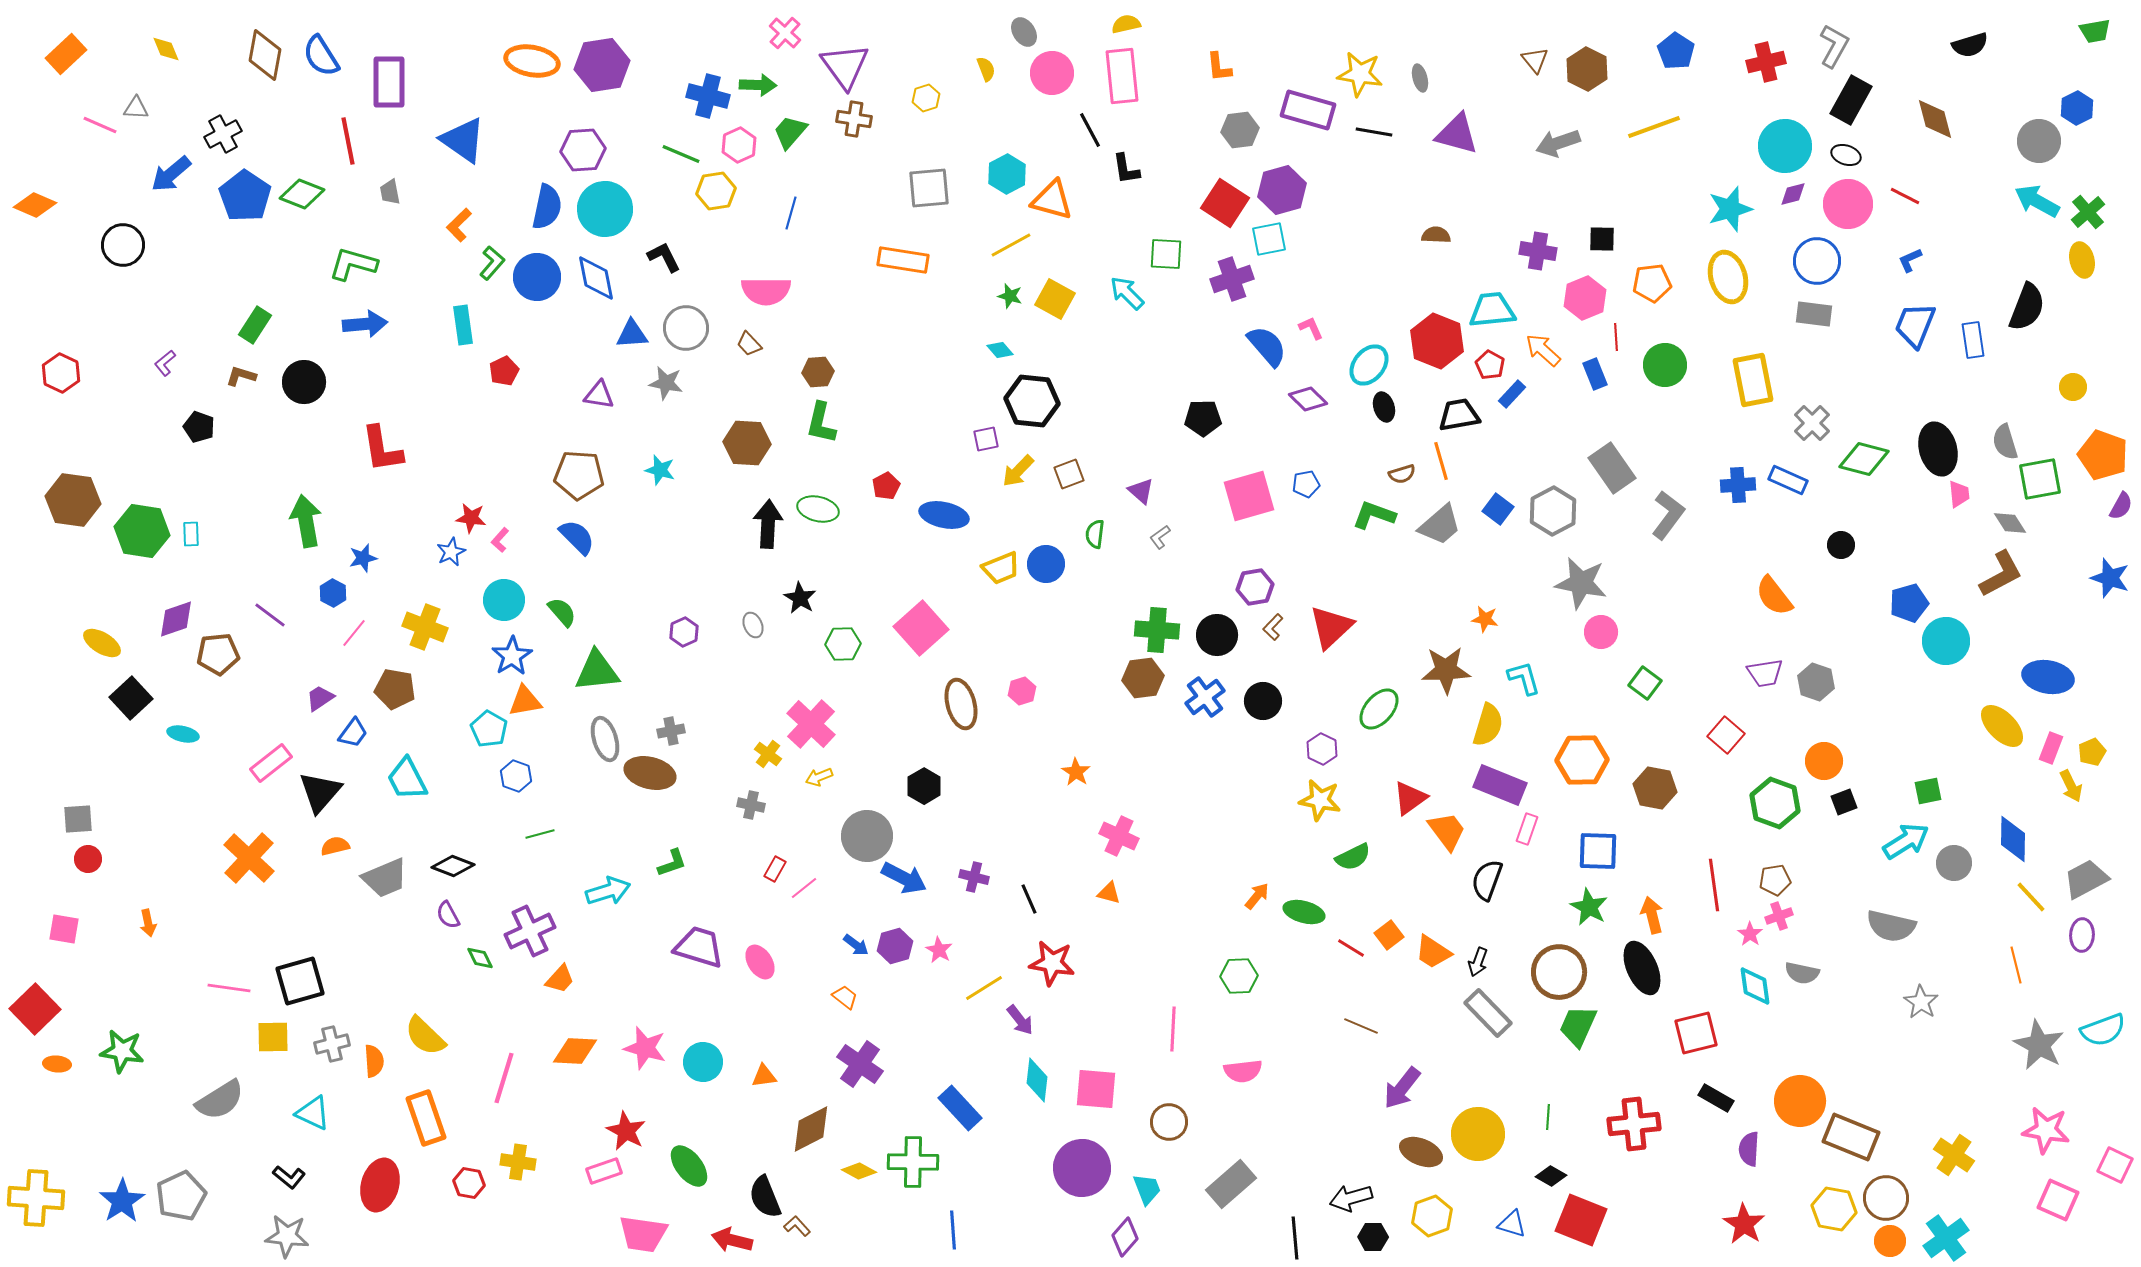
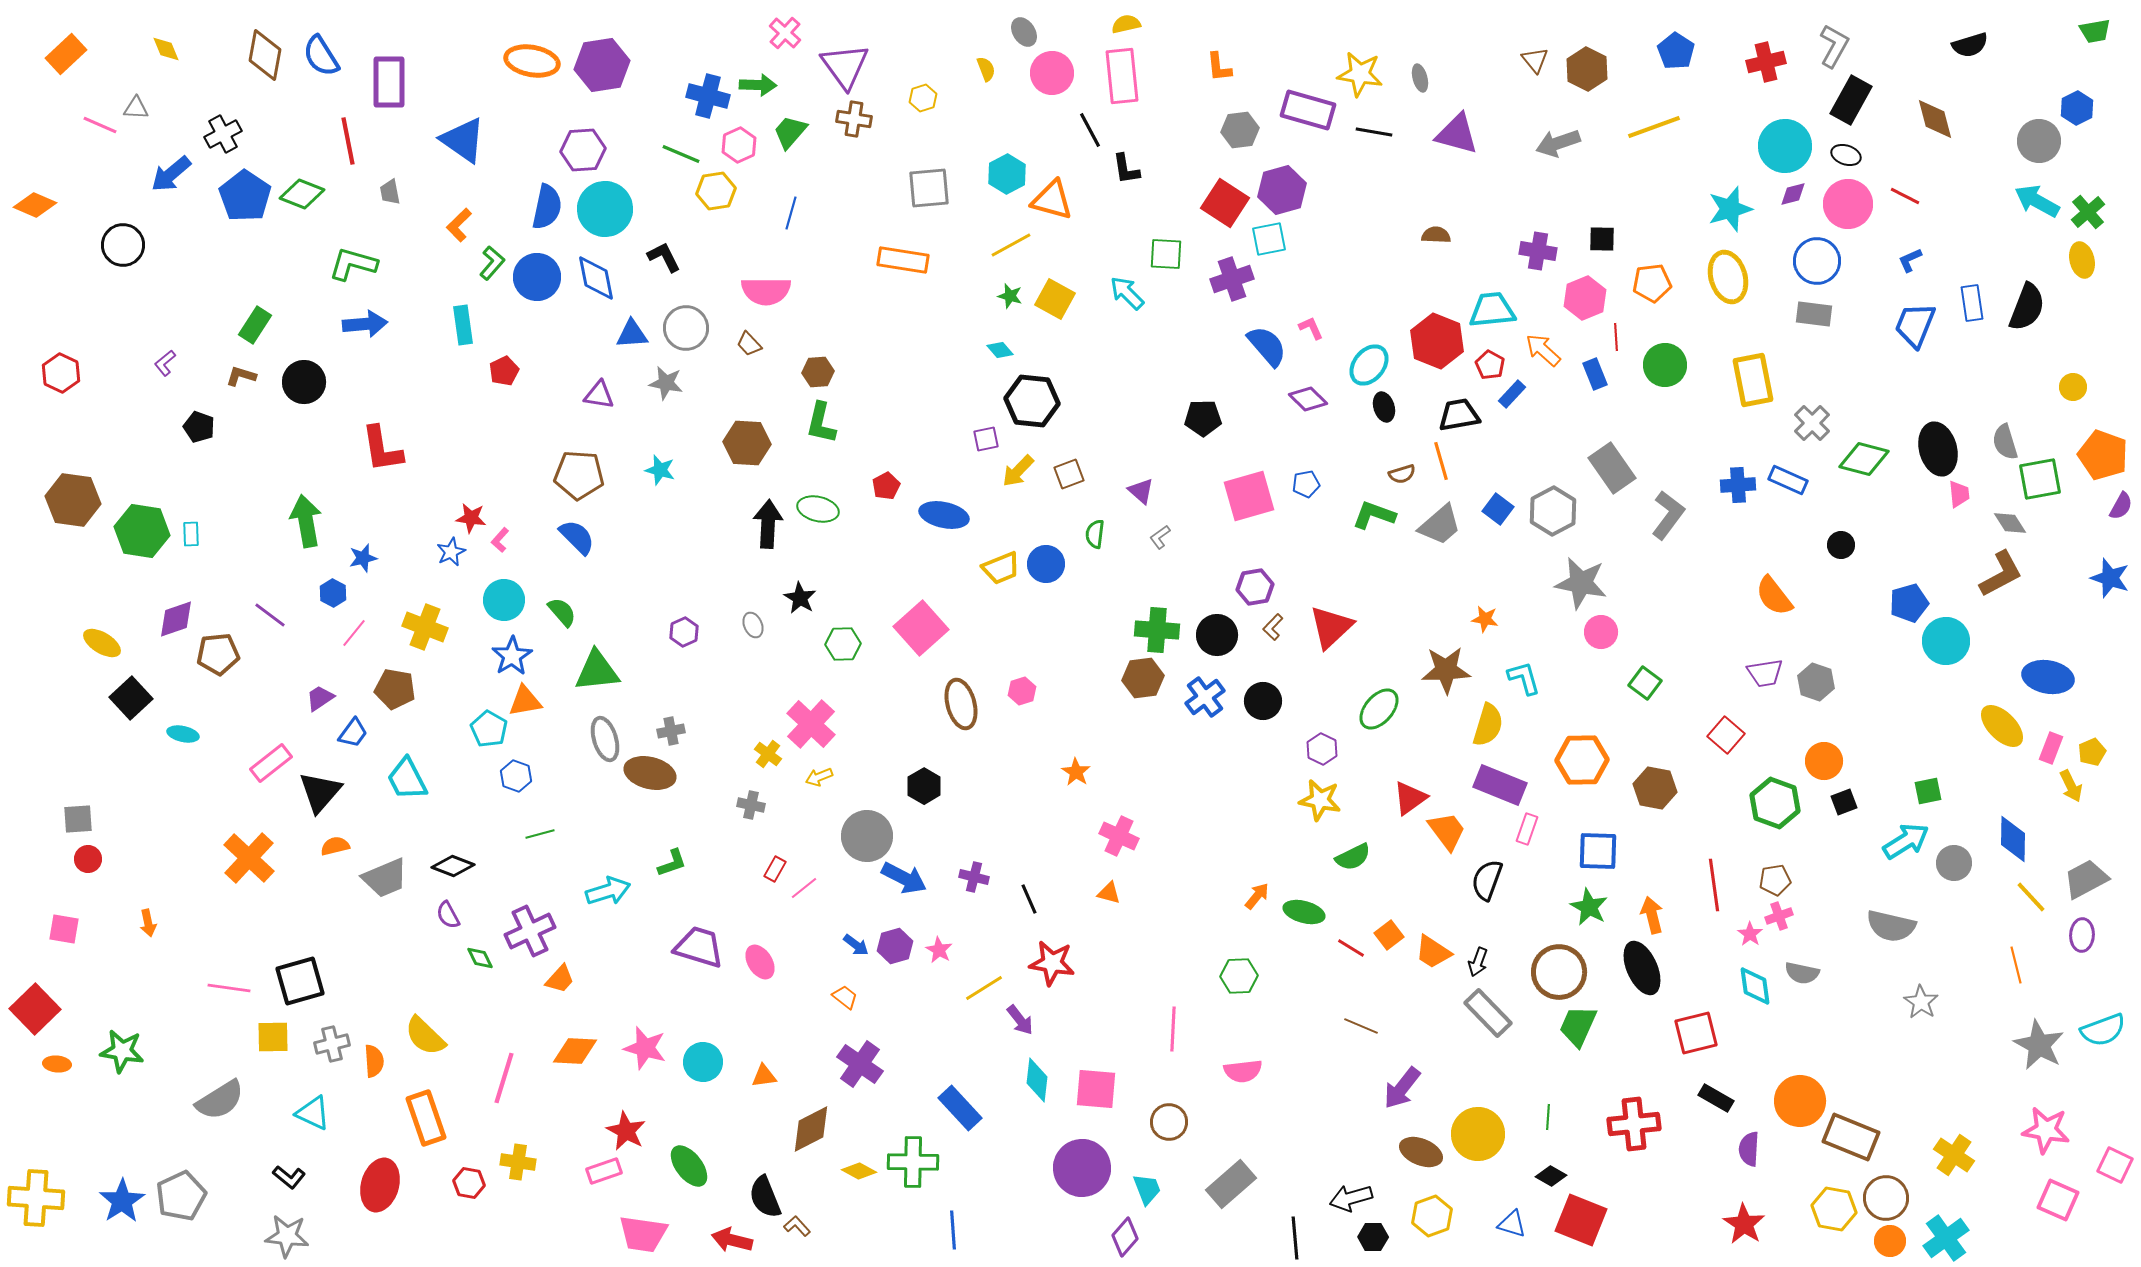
yellow hexagon at (926, 98): moved 3 px left
blue rectangle at (1973, 340): moved 1 px left, 37 px up
